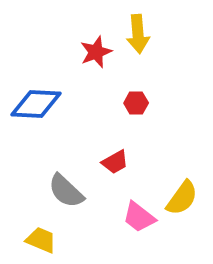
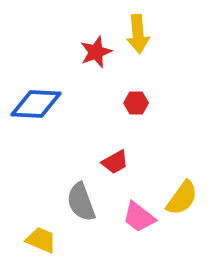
gray semicircle: moved 15 px right, 11 px down; rotated 27 degrees clockwise
